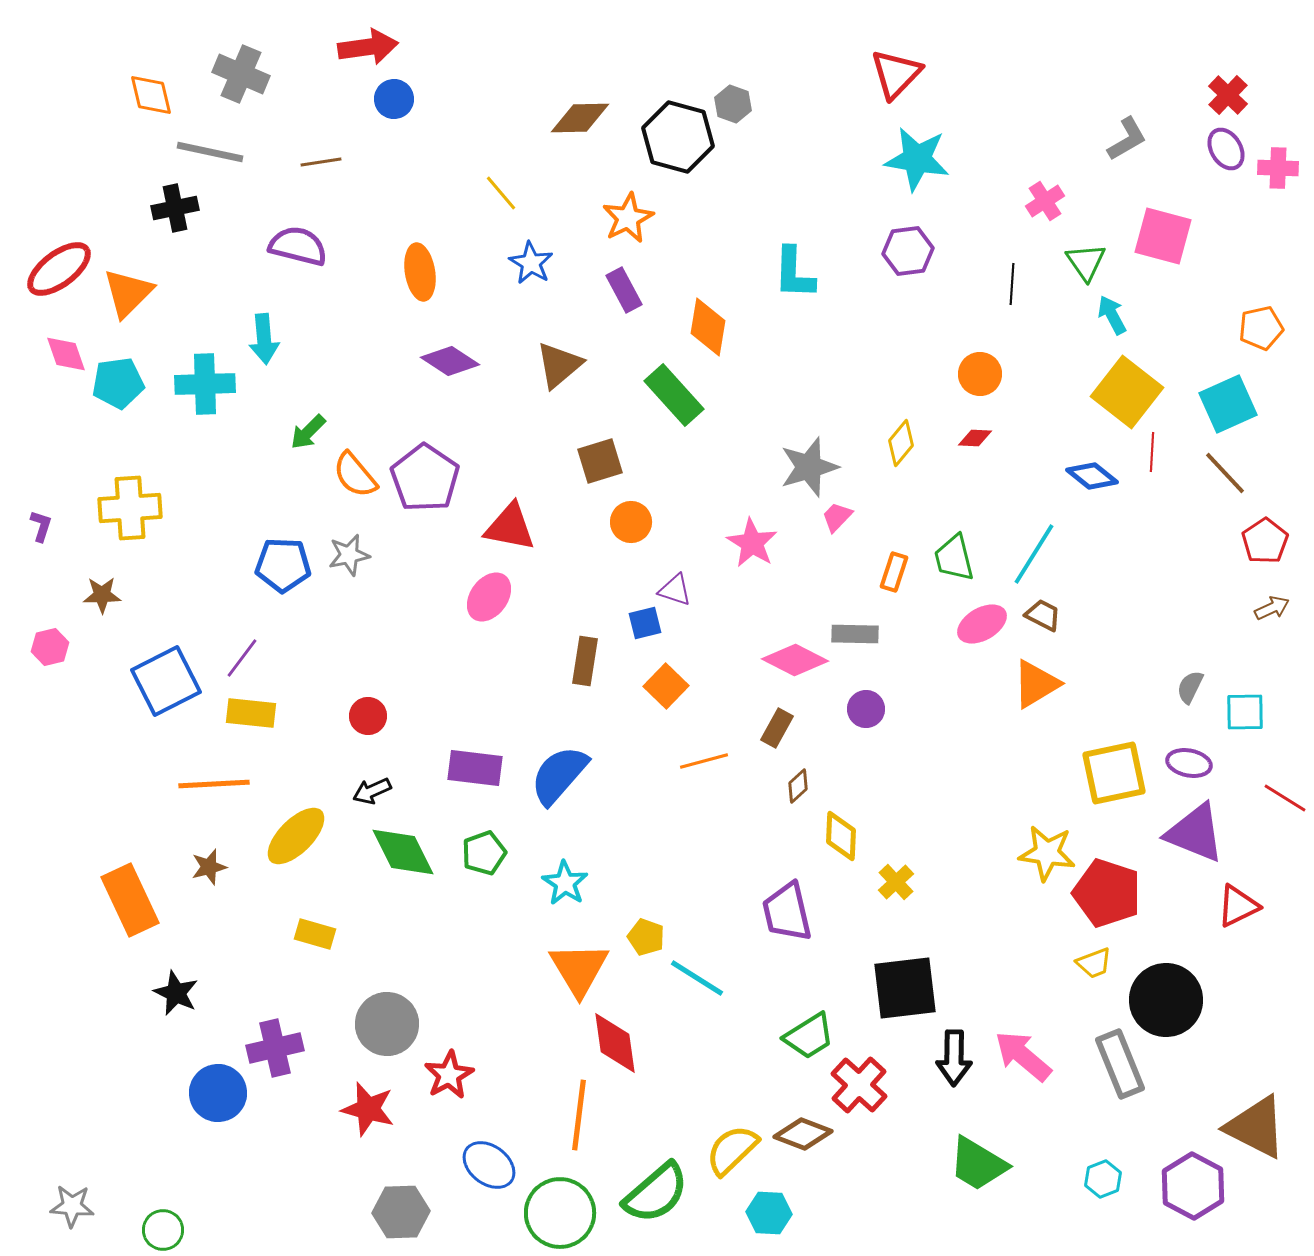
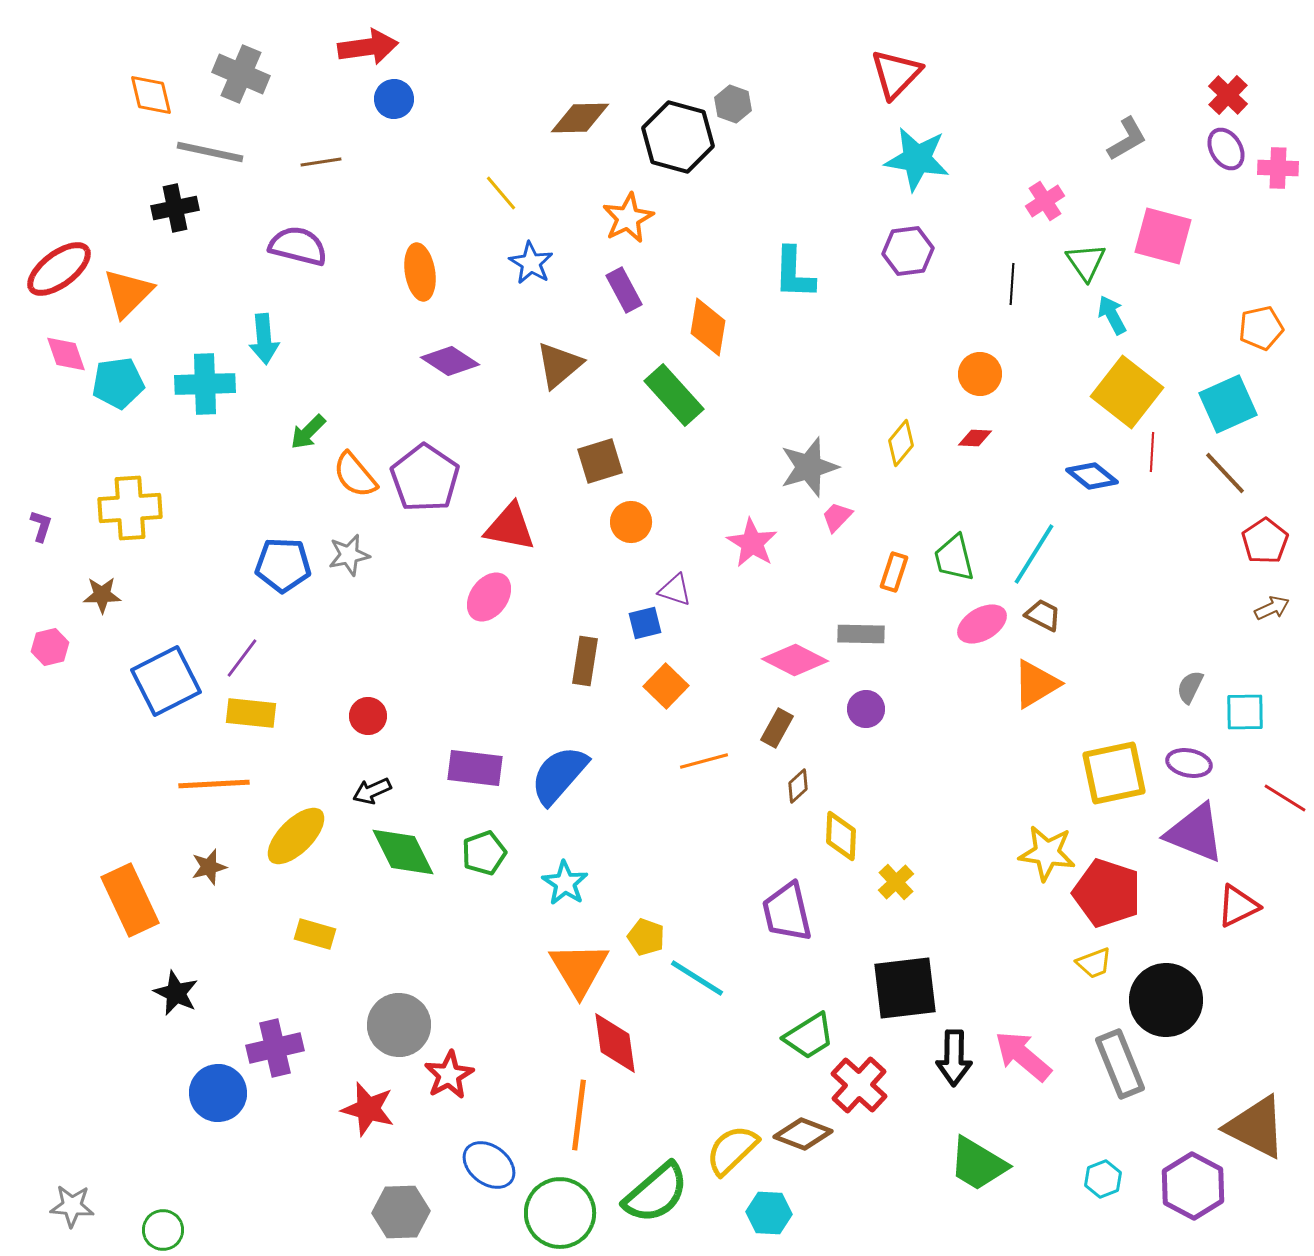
gray rectangle at (855, 634): moved 6 px right
gray circle at (387, 1024): moved 12 px right, 1 px down
